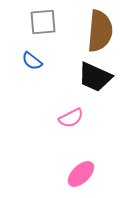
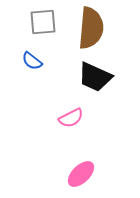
brown semicircle: moved 9 px left, 3 px up
